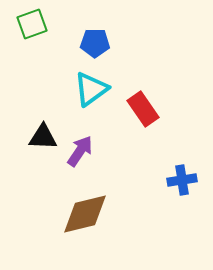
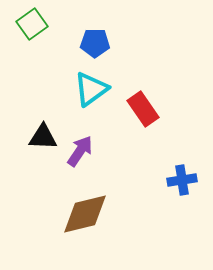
green square: rotated 16 degrees counterclockwise
